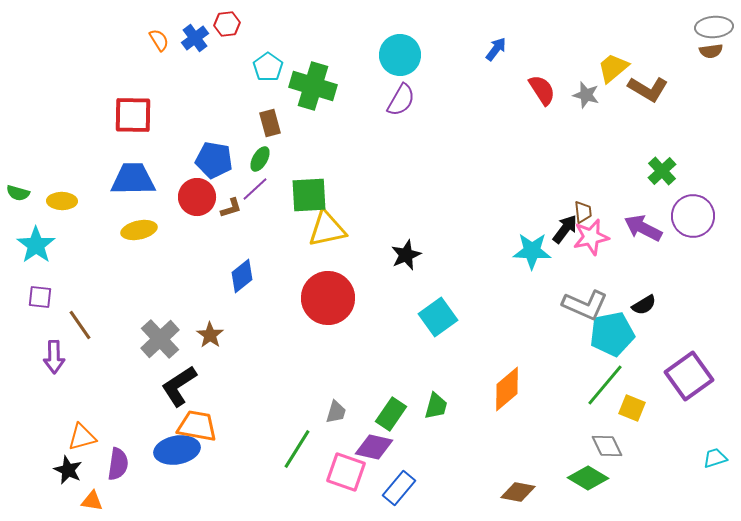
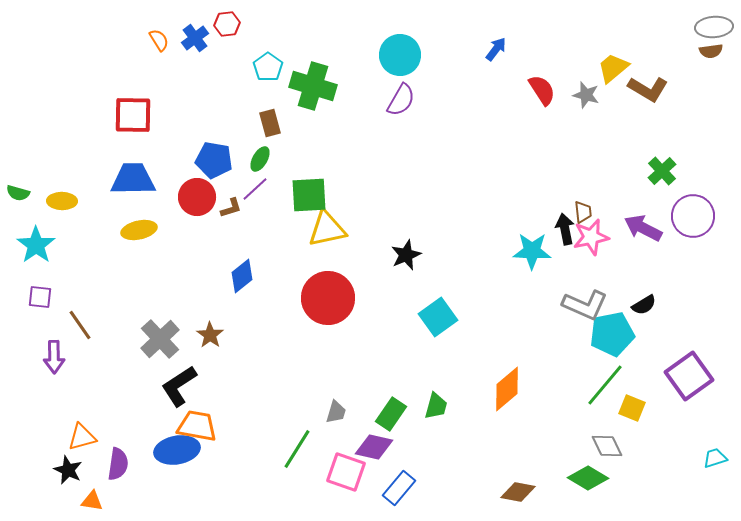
black arrow at (565, 229): rotated 48 degrees counterclockwise
